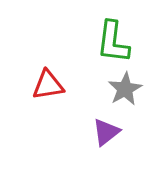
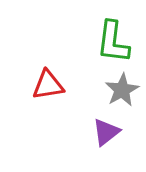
gray star: moved 3 px left, 1 px down
